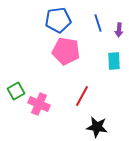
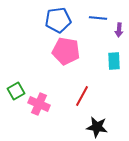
blue line: moved 5 px up; rotated 66 degrees counterclockwise
